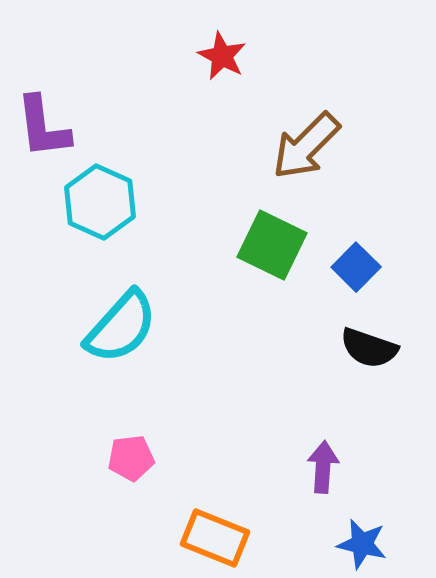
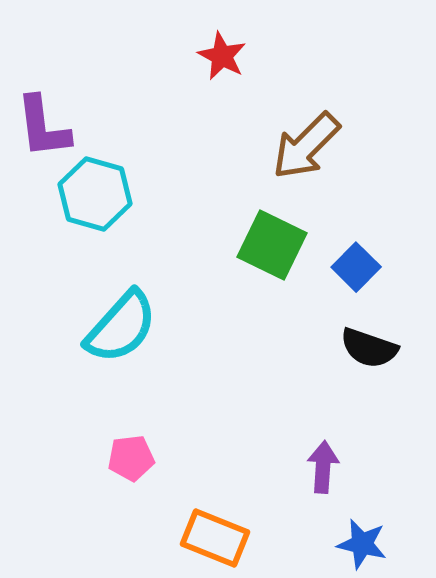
cyan hexagon: moved 5 px left, 8 px up; rotated 8 degrees counterclockwise
